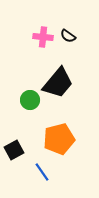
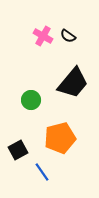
pink cross: moved 1 px up; rotated 24 degrees clockwise
black trapezoid: moved 15 px right
green circle: moved 1 px right
orange pentagon: moved 1 px right, 1 px up
black square: moved 4 px right
